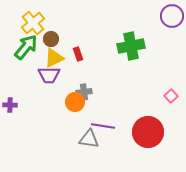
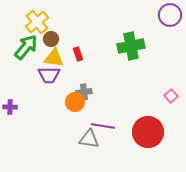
purple circle: moved 2 px left, 1 px up
yellow cross: moved 4 px right, 1 px up
yellow triangle: rotated 35 degrees clockwise
purple cross: moved 2 px down
